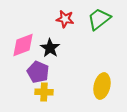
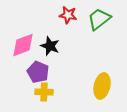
red star: moved 3 px right, 4 px up
black star: moved 2 px up; rotated 12 degrees counterclockwise
